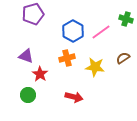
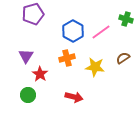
purple triangle: rotated 42 degrees clockwise
